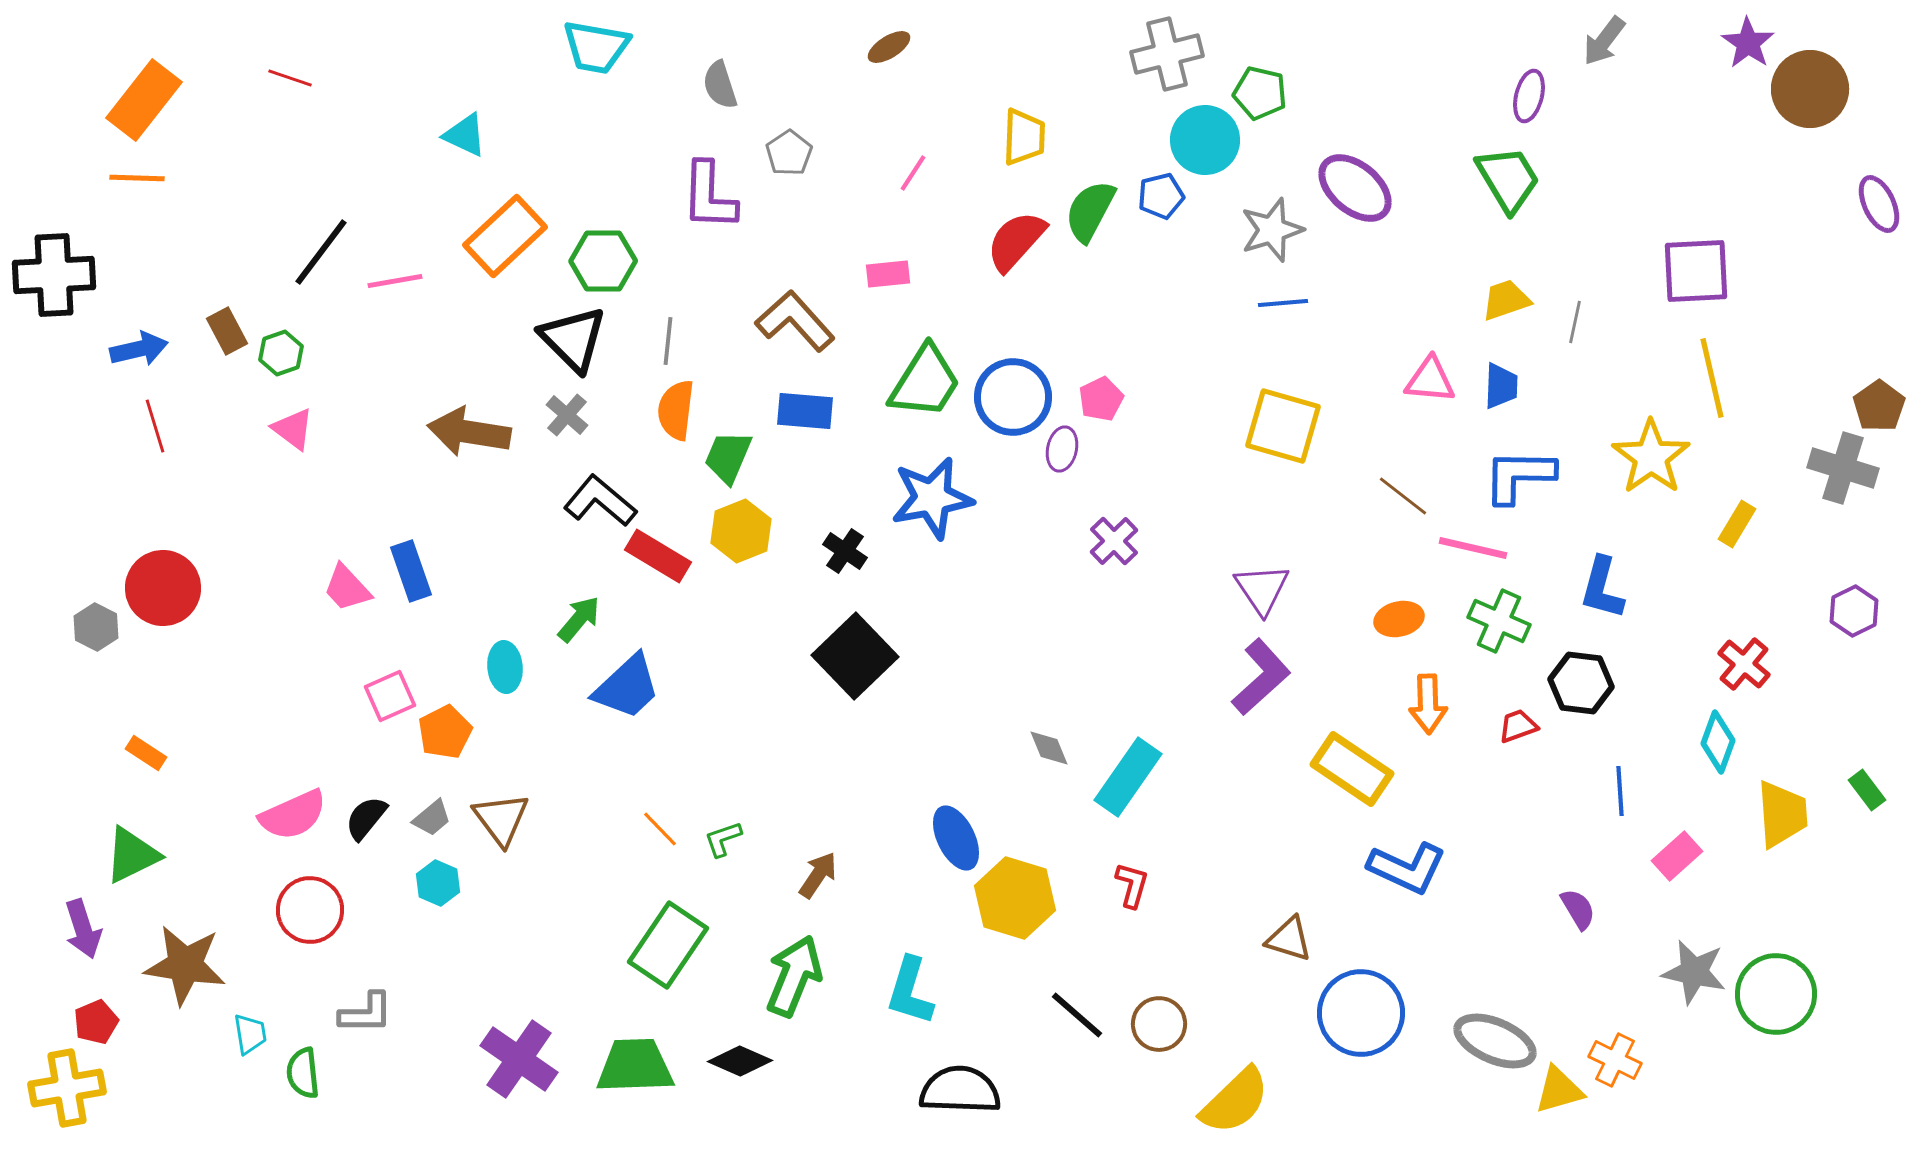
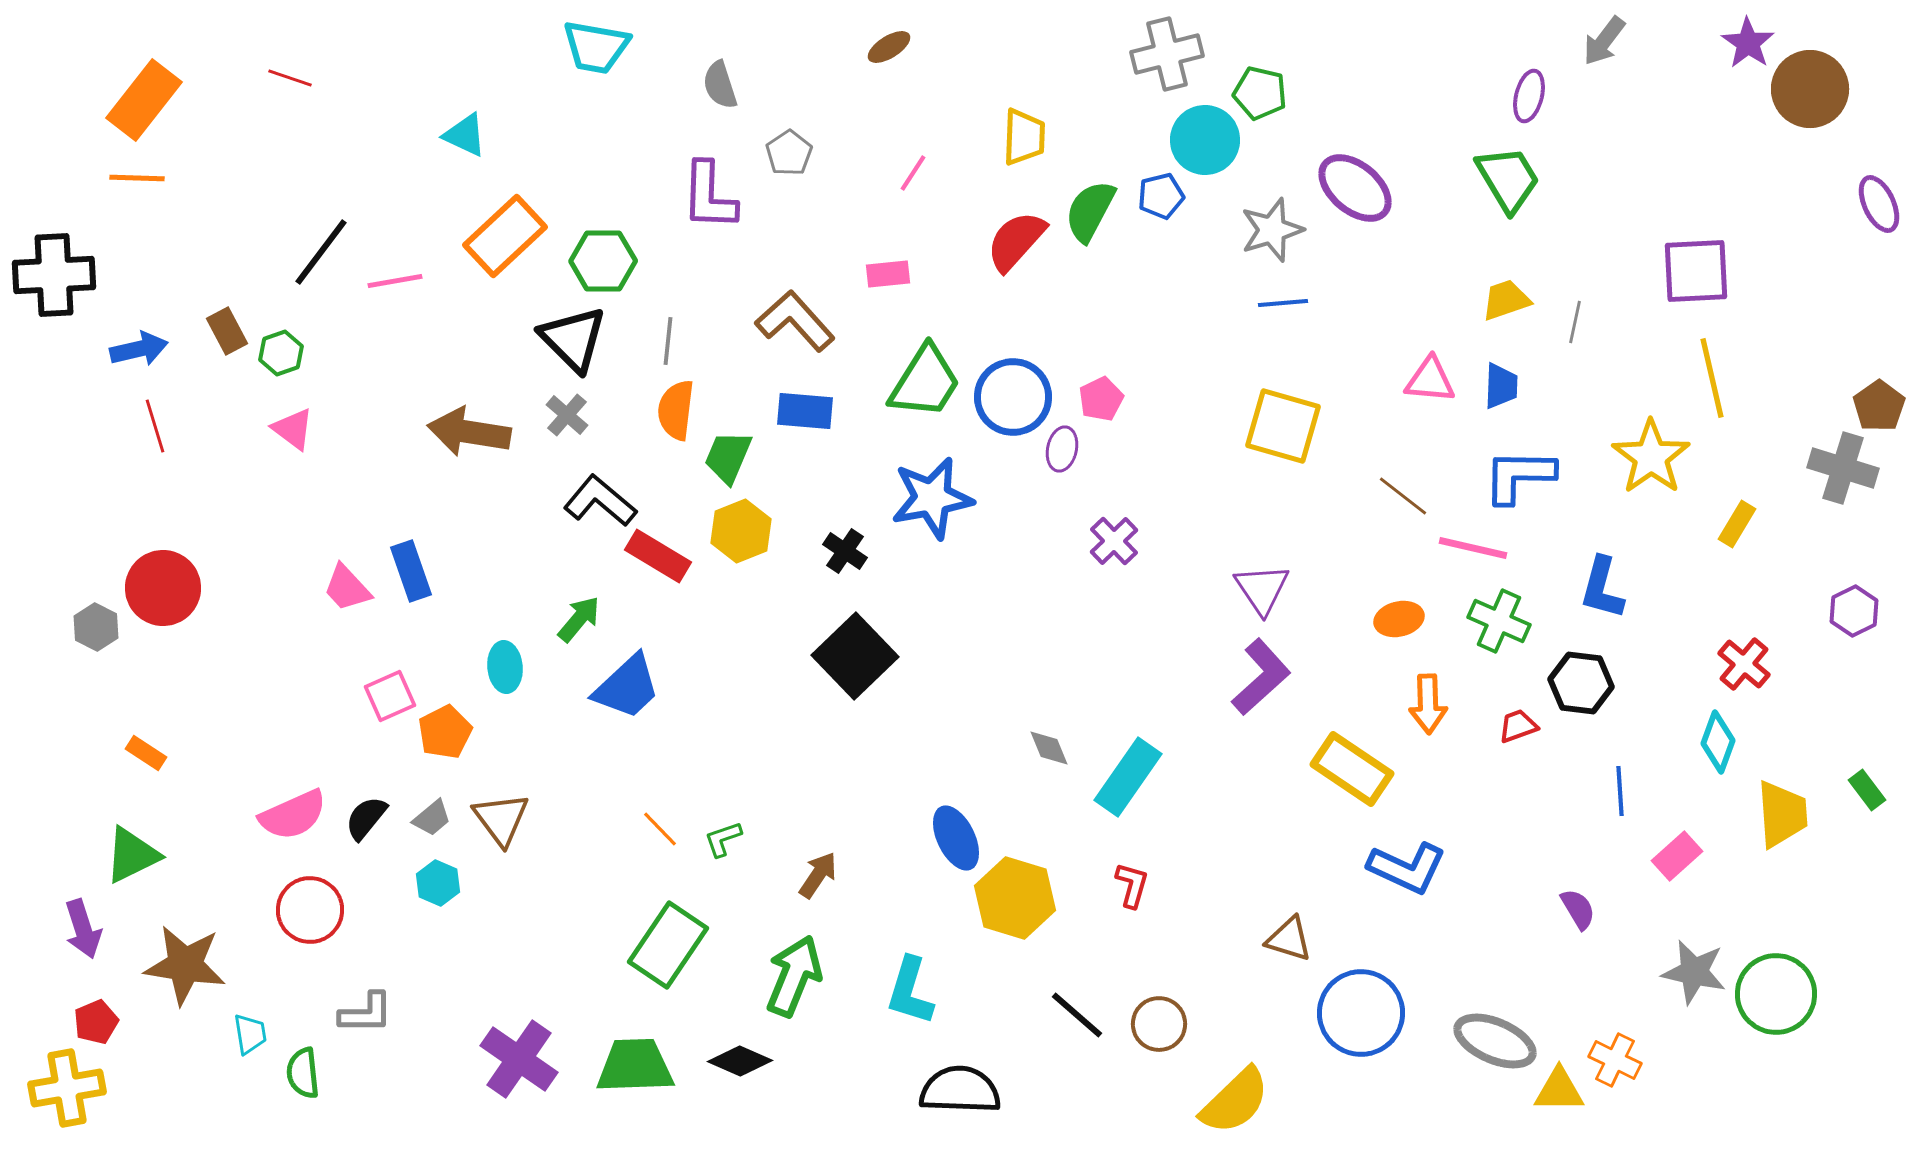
yellow triangle at (1559, 1090): rotated 16 degrees clockwise
